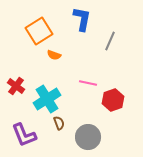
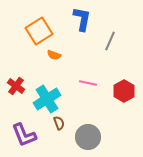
red hexagon: moved 11 px right, 9 px up; rotated 10 degrees counterclockwise
